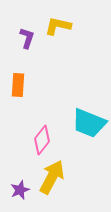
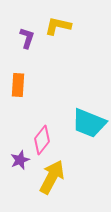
purple star: moved 30 px up
